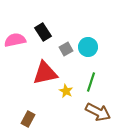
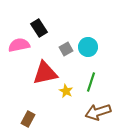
black rectangle: moved 4 px left, 4 px up
pink semicircle: moved 4 px right, 5 px down
brown arrow: rotated 135 degrees clockwise
